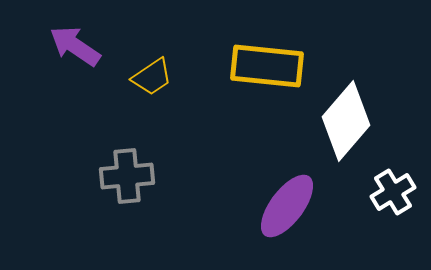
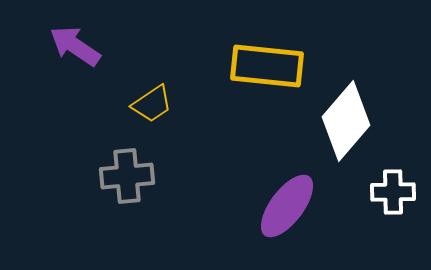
yellow trapezoid: moved 27 px down
white cross: rotated 30 degrees clockwise
